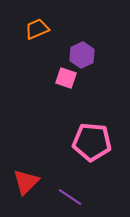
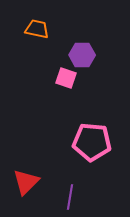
orange trapezoid: rotated 35 degrees clockwise
purple hexagon: rotated 25 degrees clockwise
purple line: rotated 65 degrees clockwise
